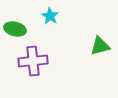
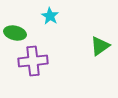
green ellipse: moved 4 px down
green triangle: rotated 20 degrees counterclockwise
